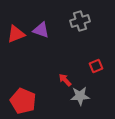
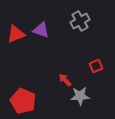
gray cross: rotated 12 degrees counterclockwise
